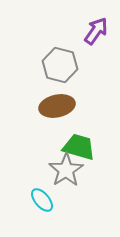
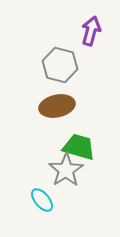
purple arrow: moved 5 px left; rotated 20 degrees counterclockwise
